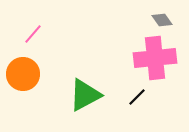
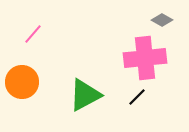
gray diamond: rotated 25 degrees counterclockwise
pink cross: moved 10 px left
orange circle: moved 1 px left, 8 px down
